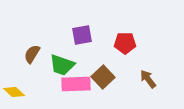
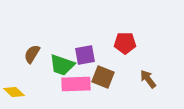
purple square: moved 3 px right, 20 px down
brown square: rotated 25 degrees counterclockwise
